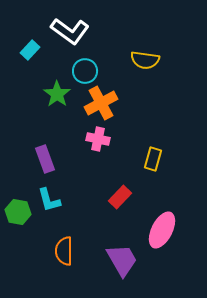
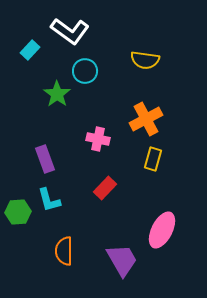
orange cross: moved 45 px right, 16 px down
red rectangle: moved 15 px left, 9 px up
green hexagon: rotated 15 degrees counterclockwise
